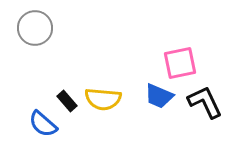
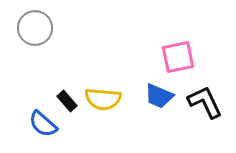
pink square: moved 2 px left, 6 px up
